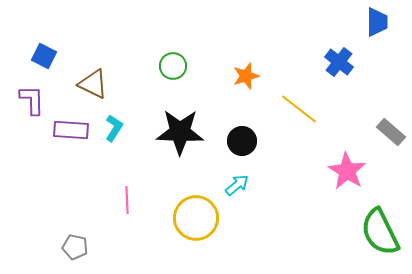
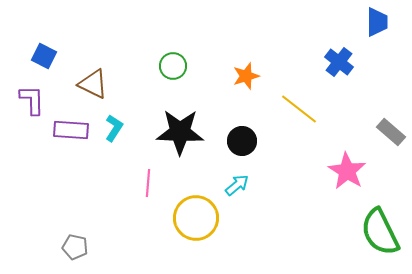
pink line: moved 21 px right, 17 px up; rotated 8 degrees clockwise
